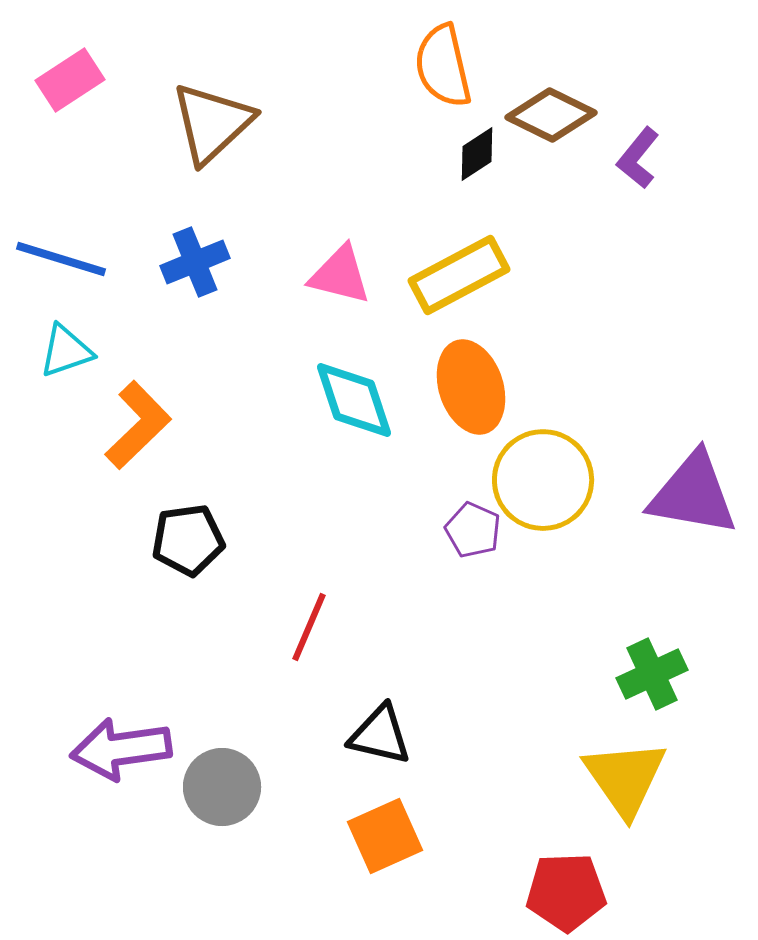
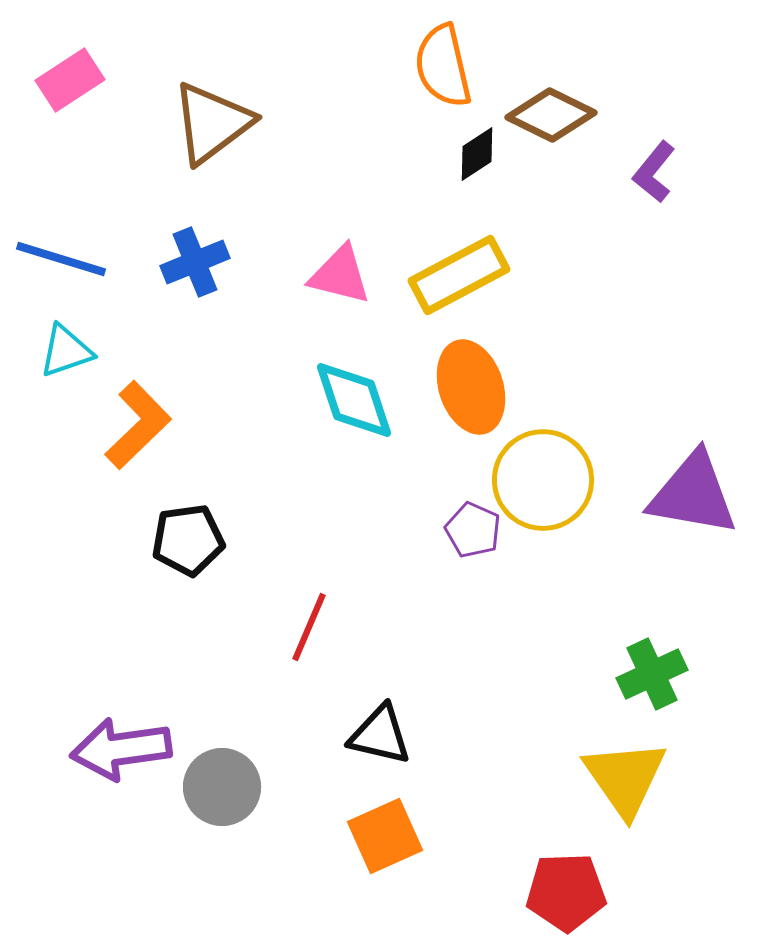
brown triangle: rotated 6 degrees clockwise
purple L-shape: moved 16 px right, 14 px down
